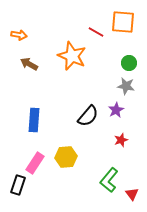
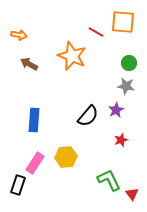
green L-shape: rotated 115 degrees clockwise
